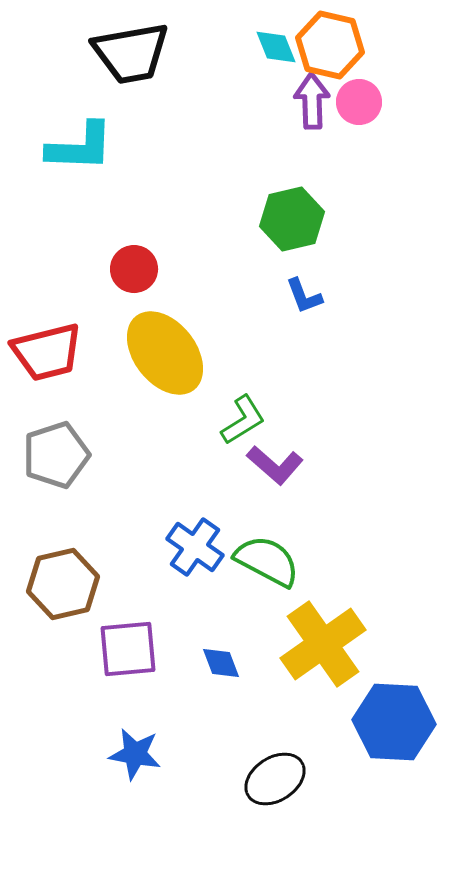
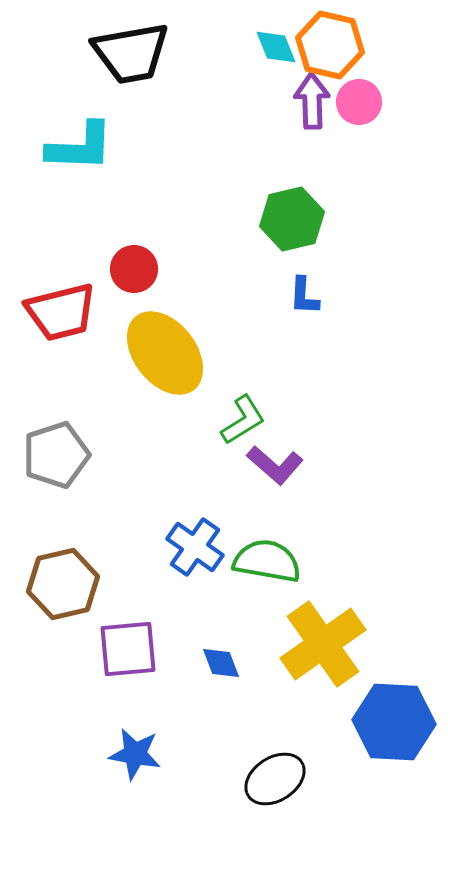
blue L-shape: rotated 24 degrees clockwise
red trapezoid: moved 14 px right, 40 px up
green semicircle: rotated 18 degrees counterclockwise
